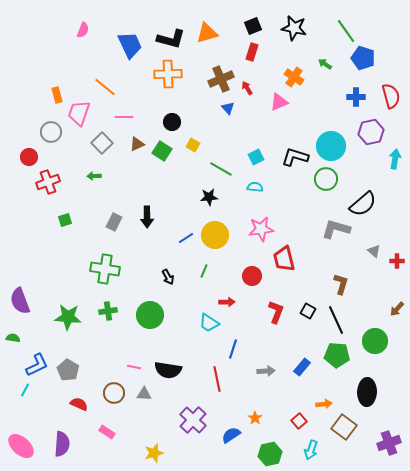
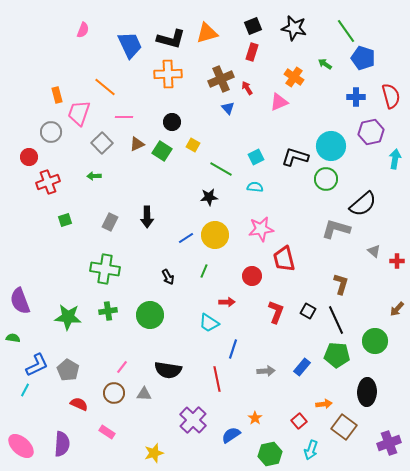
gray rectangle at (114, 222): moved 4 px left
pink line at (134, 367): moved 12 px left; rotated 64 degrees counterclockwise
